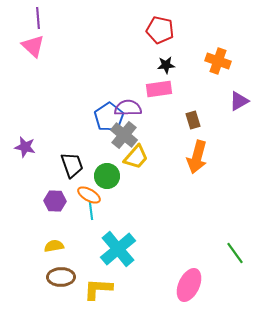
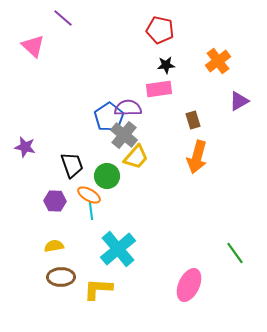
purple line: moved 25 px right; rotated 45 degrees counterclockwise
orange cross: rotated 35 degrees clockwise
